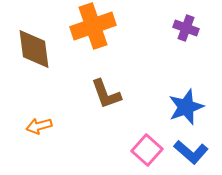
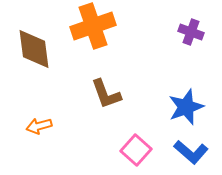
purple cross: moved 5 px right, 4 px down
pink square: moved 11 px left
